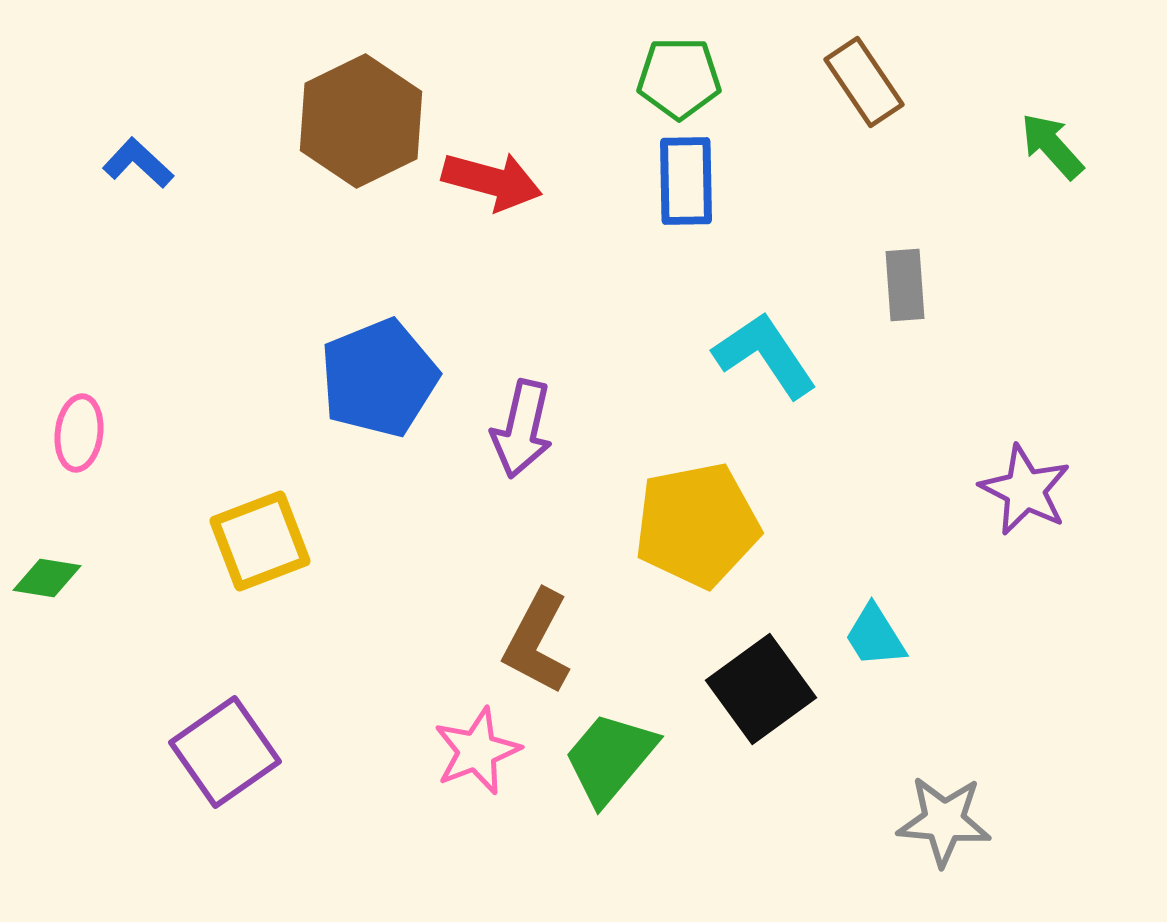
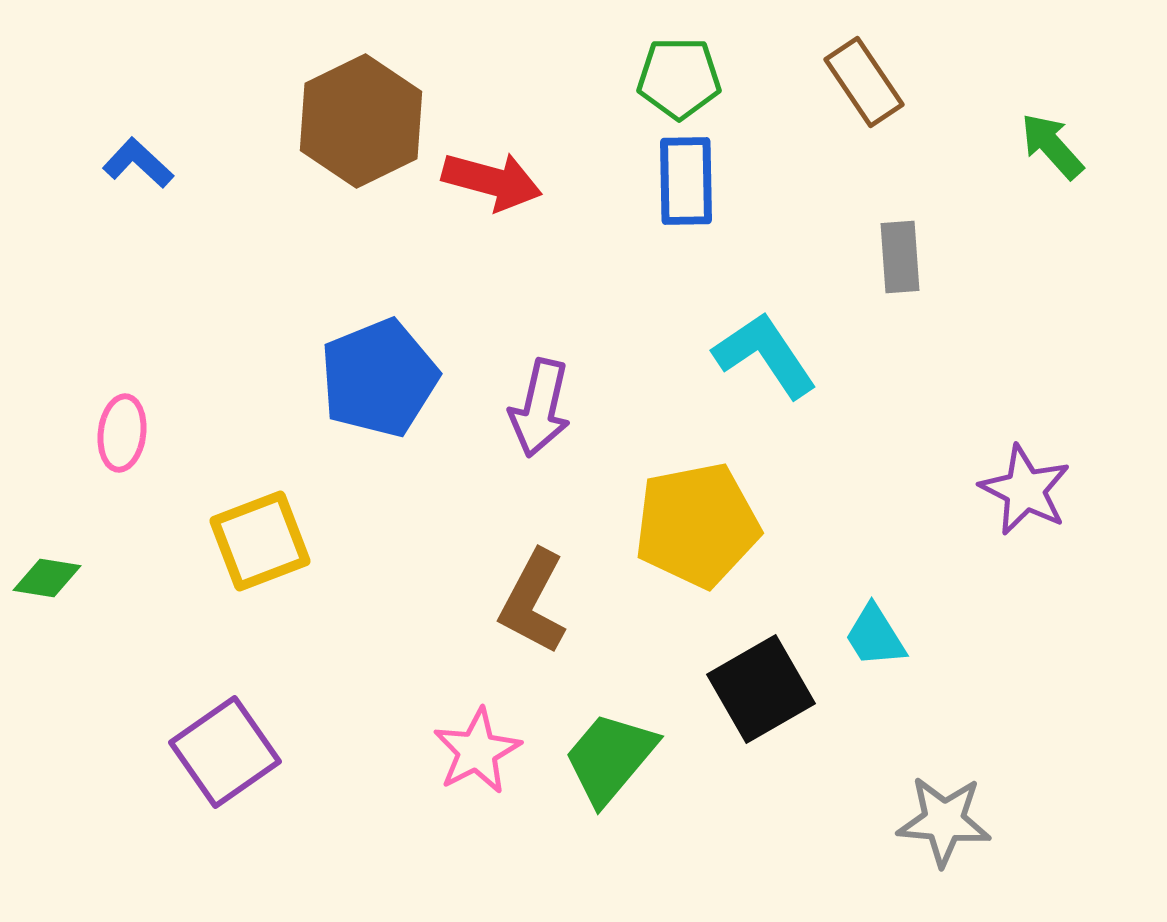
gray rectangle: moved 5 px left, 28 px up
purple arrow: moved 18 px right, 21 px up
pink ellipse: moved 43 px right
brown L-shape: moved 4 px left, 40 px up
black square: rotated 6 degrees clockwise
pink star: rotated 6 degrees counterclockwise
